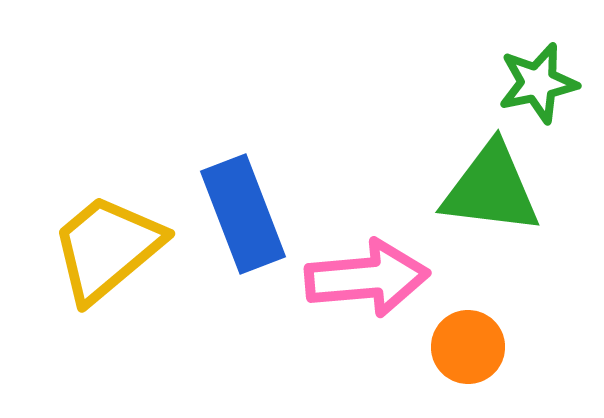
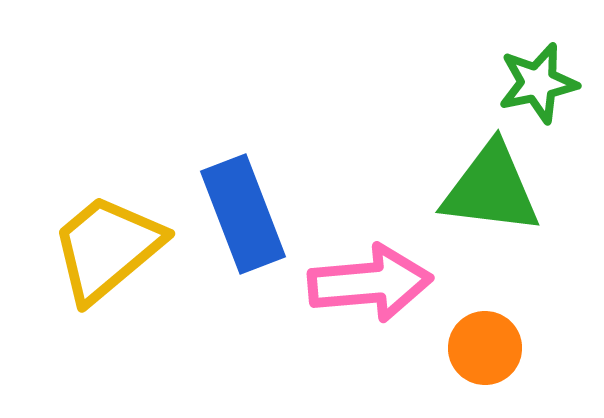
pink arrow: moved 3 px right, 5 px down
orange circle: moved 17 px right, 1 px down
